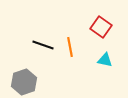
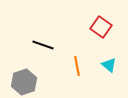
orange line: moved 7 px right, 19 px down
cyan triangle: moved 4 px right, 5 px down; rotated 28 degrees clockwise
